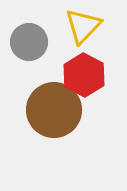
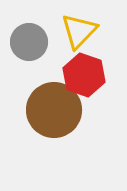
yellow triangle: moved 4 px left, 5 px down
red hexagon: rotated 9 degrees counterclockwise
